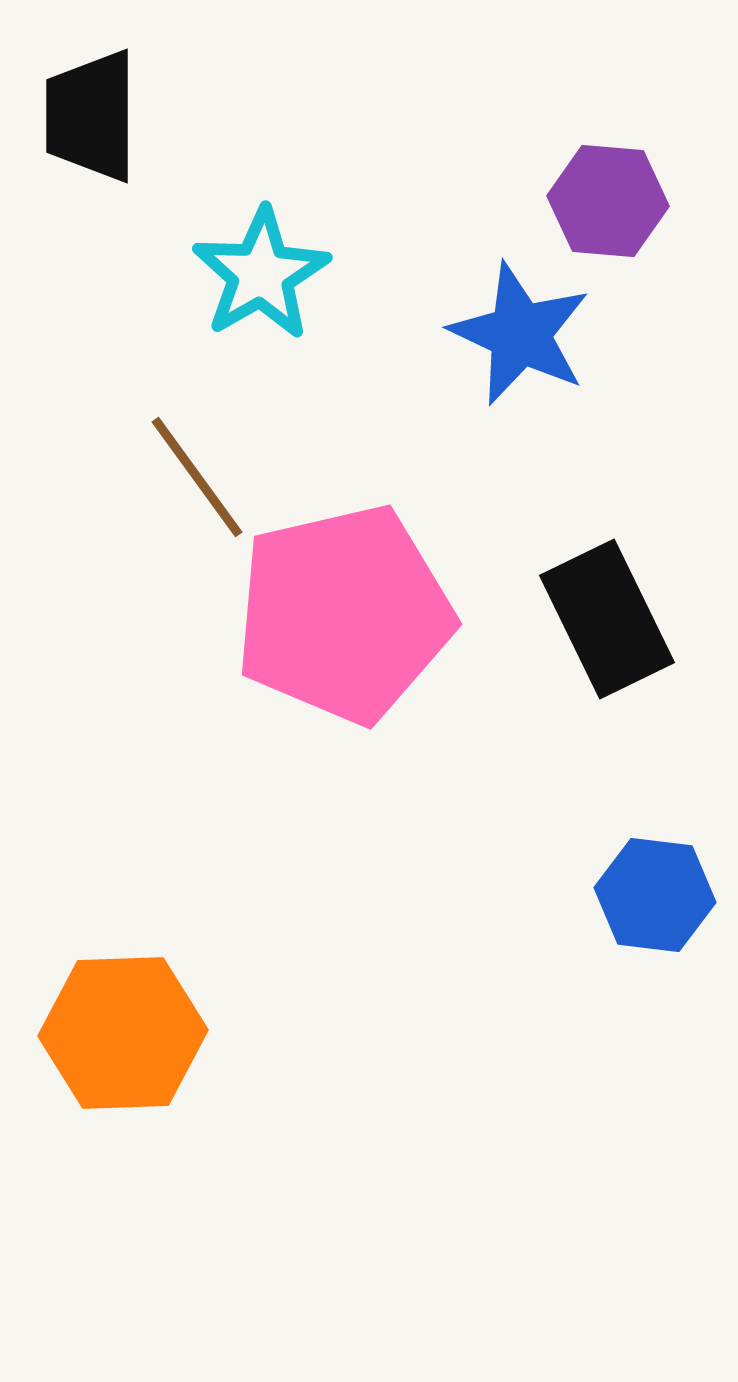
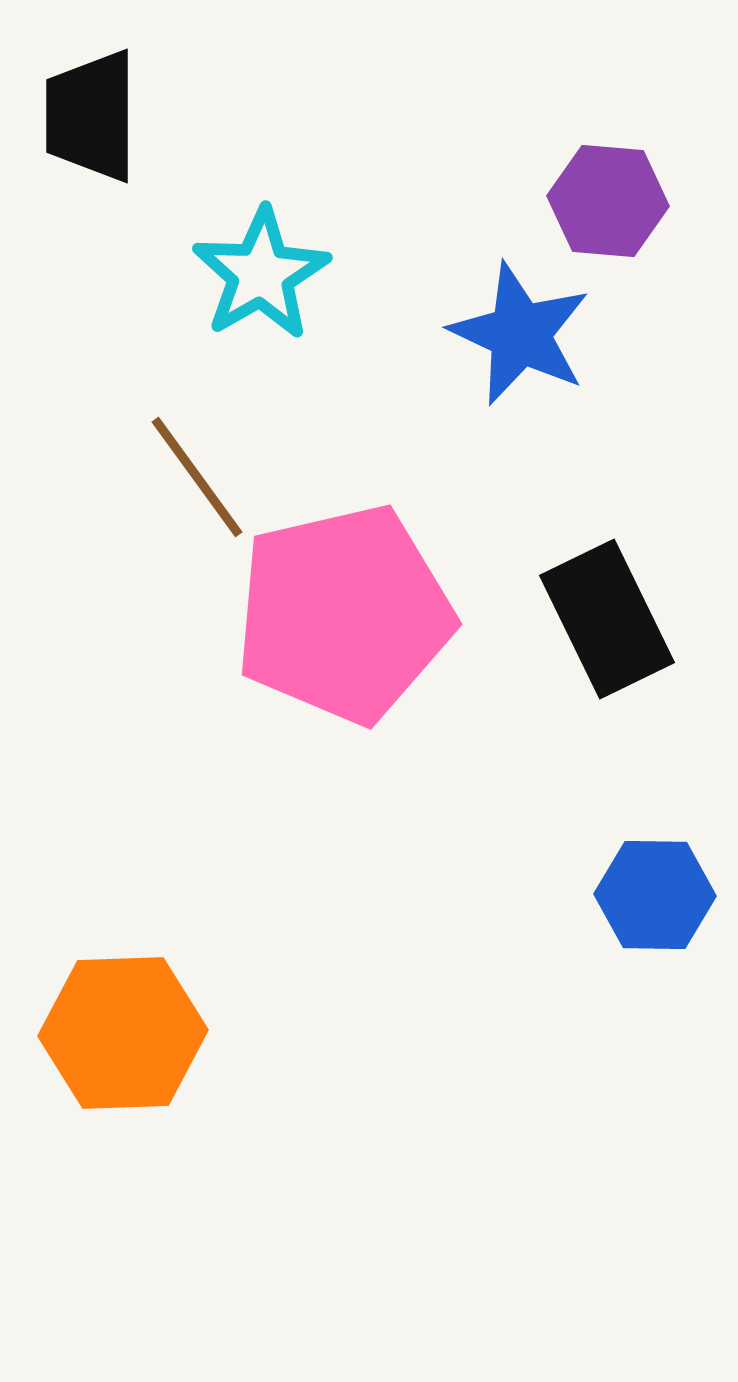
blue hexagon: rotated 6 degrees counterclockwise
